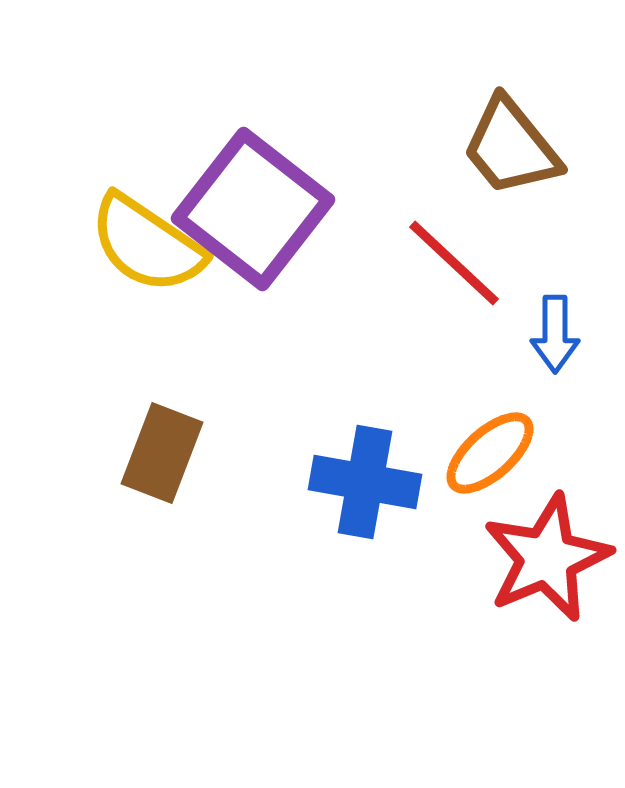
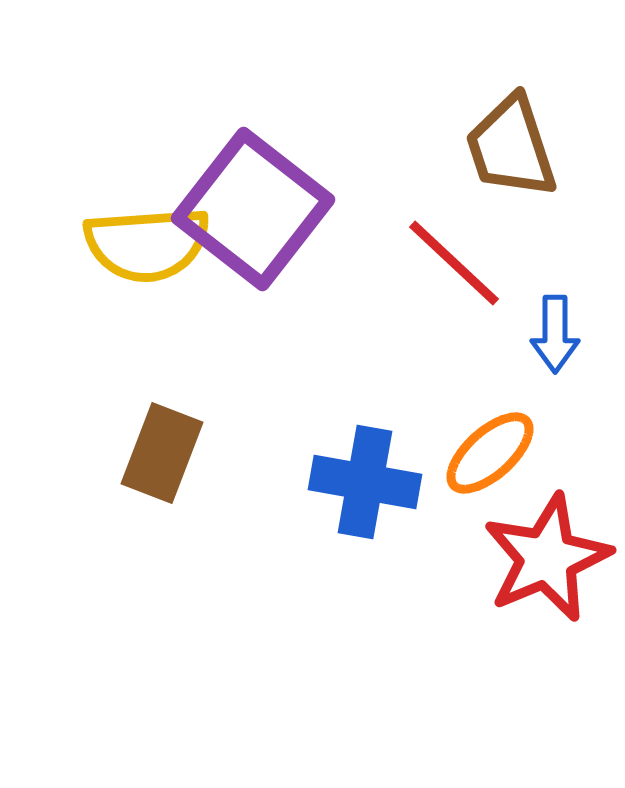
brown trapezoid: rotated 21 degrees clockwise
yellow semicircle: rotated 38 degrees counterclockwise
